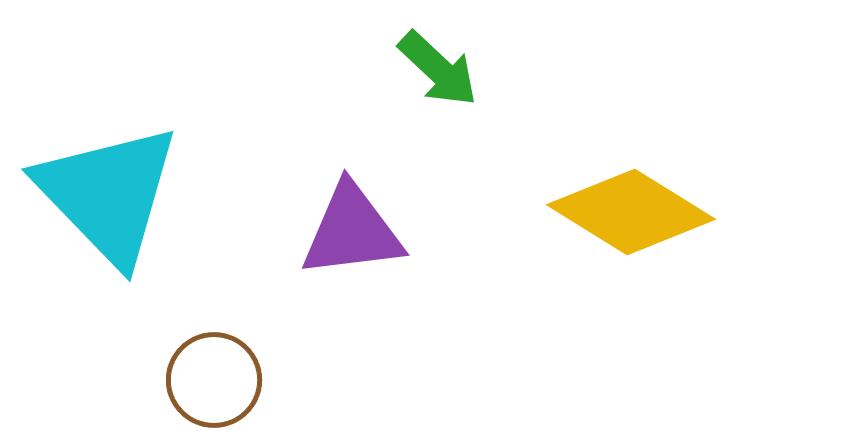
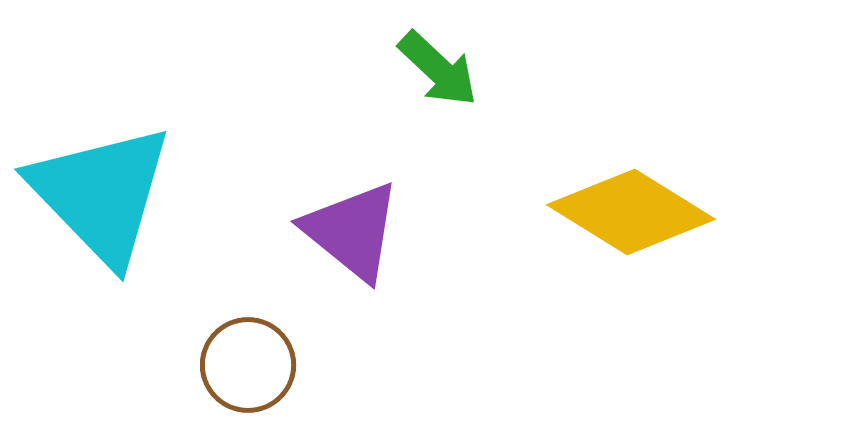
cyan triangle: moved 7 px left
purple triangle: rotated 46 degrees clockwise
brown circle: moved 34 px right, 15 px up
